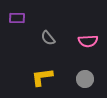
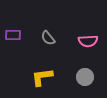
purple rectangle: moved 4 px left, 17 px down
gray circle: moved 2 px up
